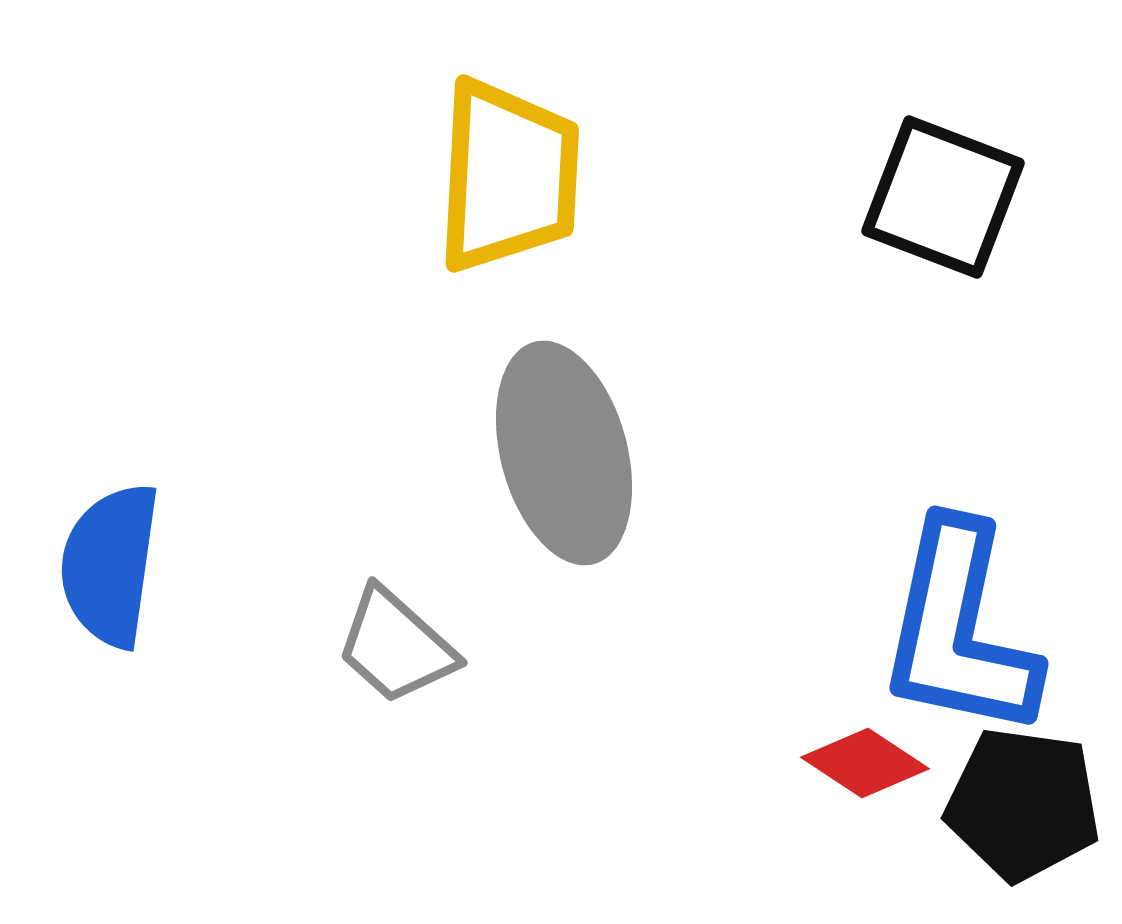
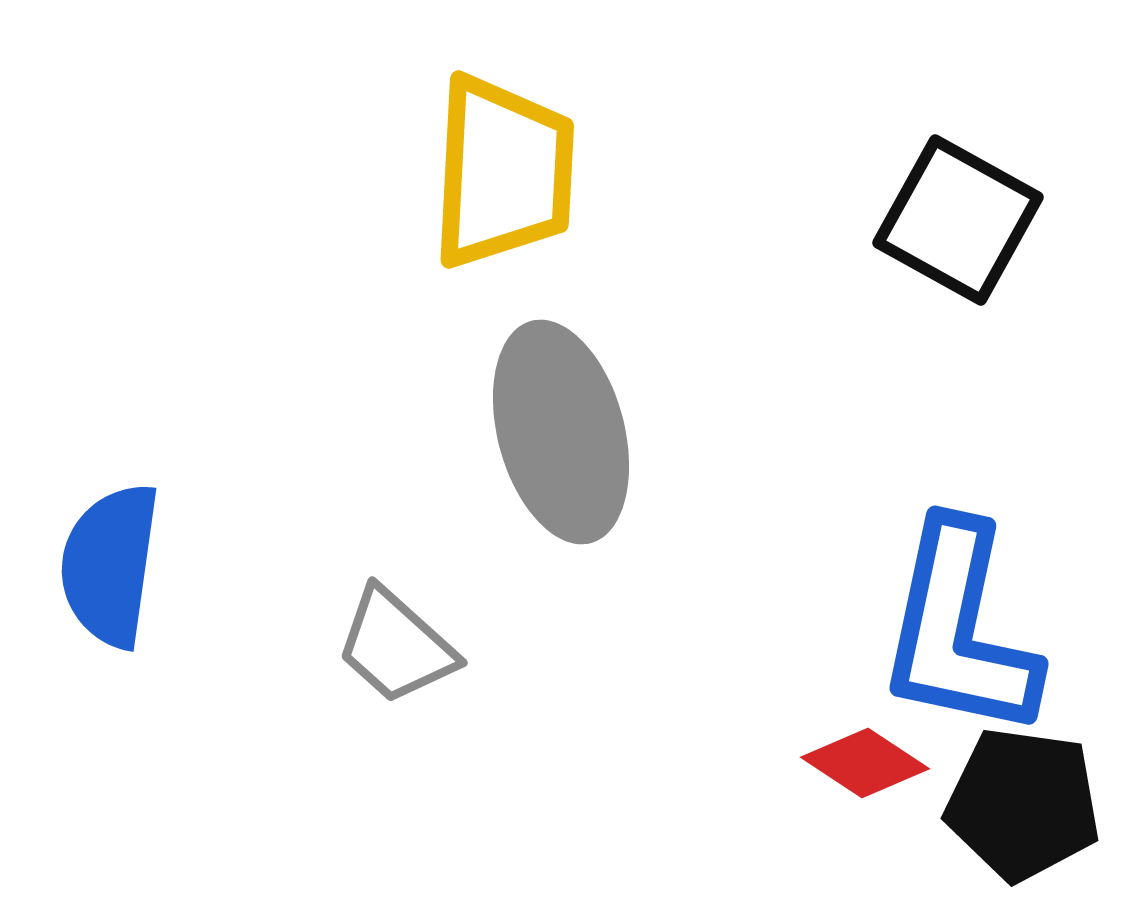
yellow trapezoid: moved 5 px left, 4 px up
black square: moved 15 px right, 23 px down; rotated 8 degrees clockwise
gray ellipse: moved 3 px left, 21 px up
